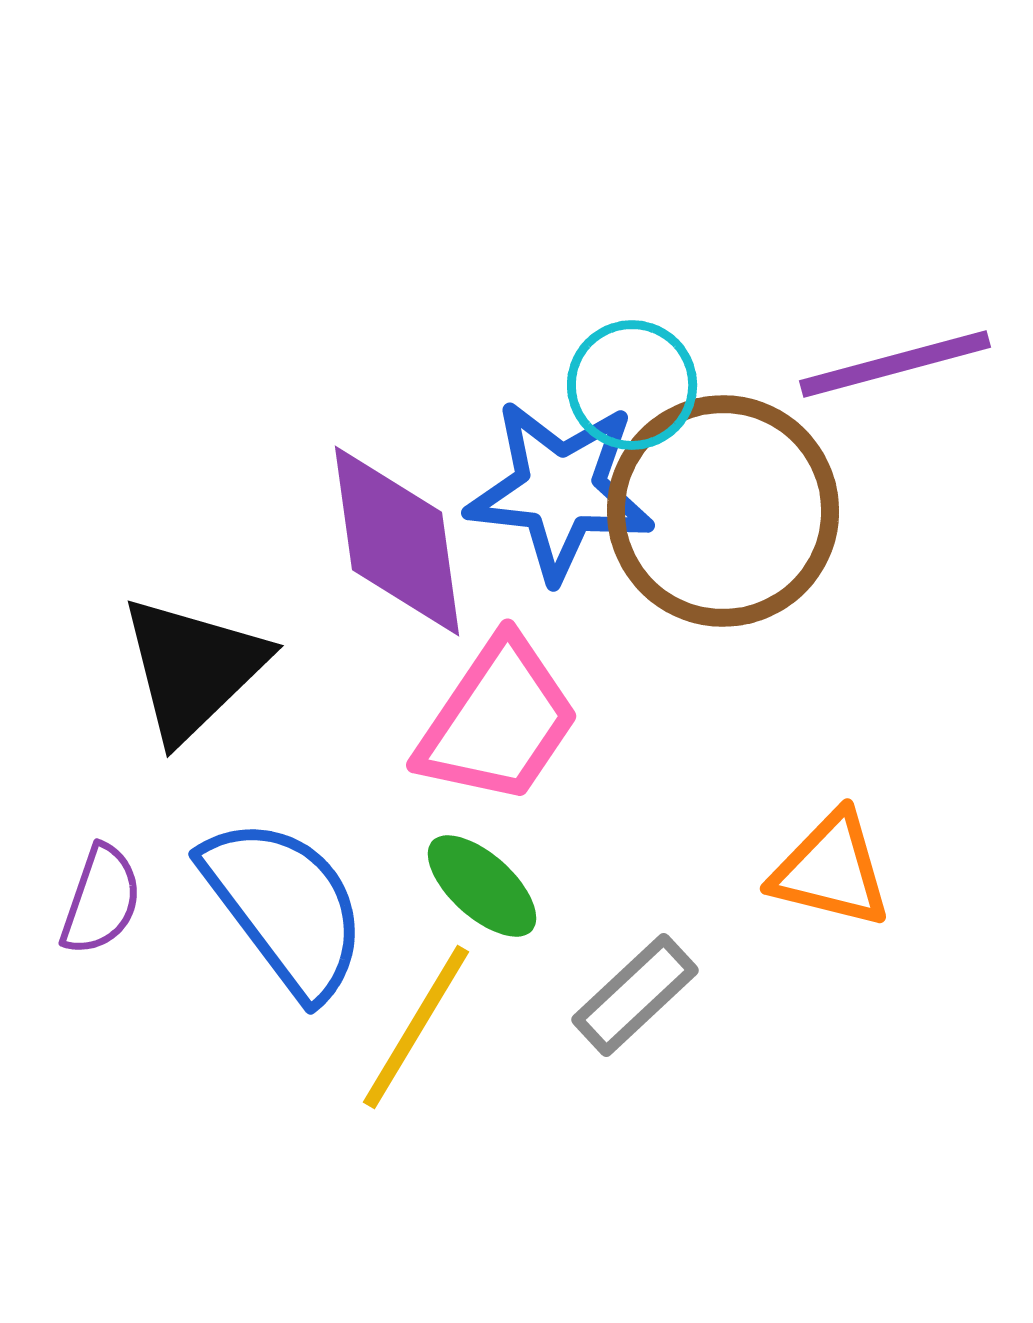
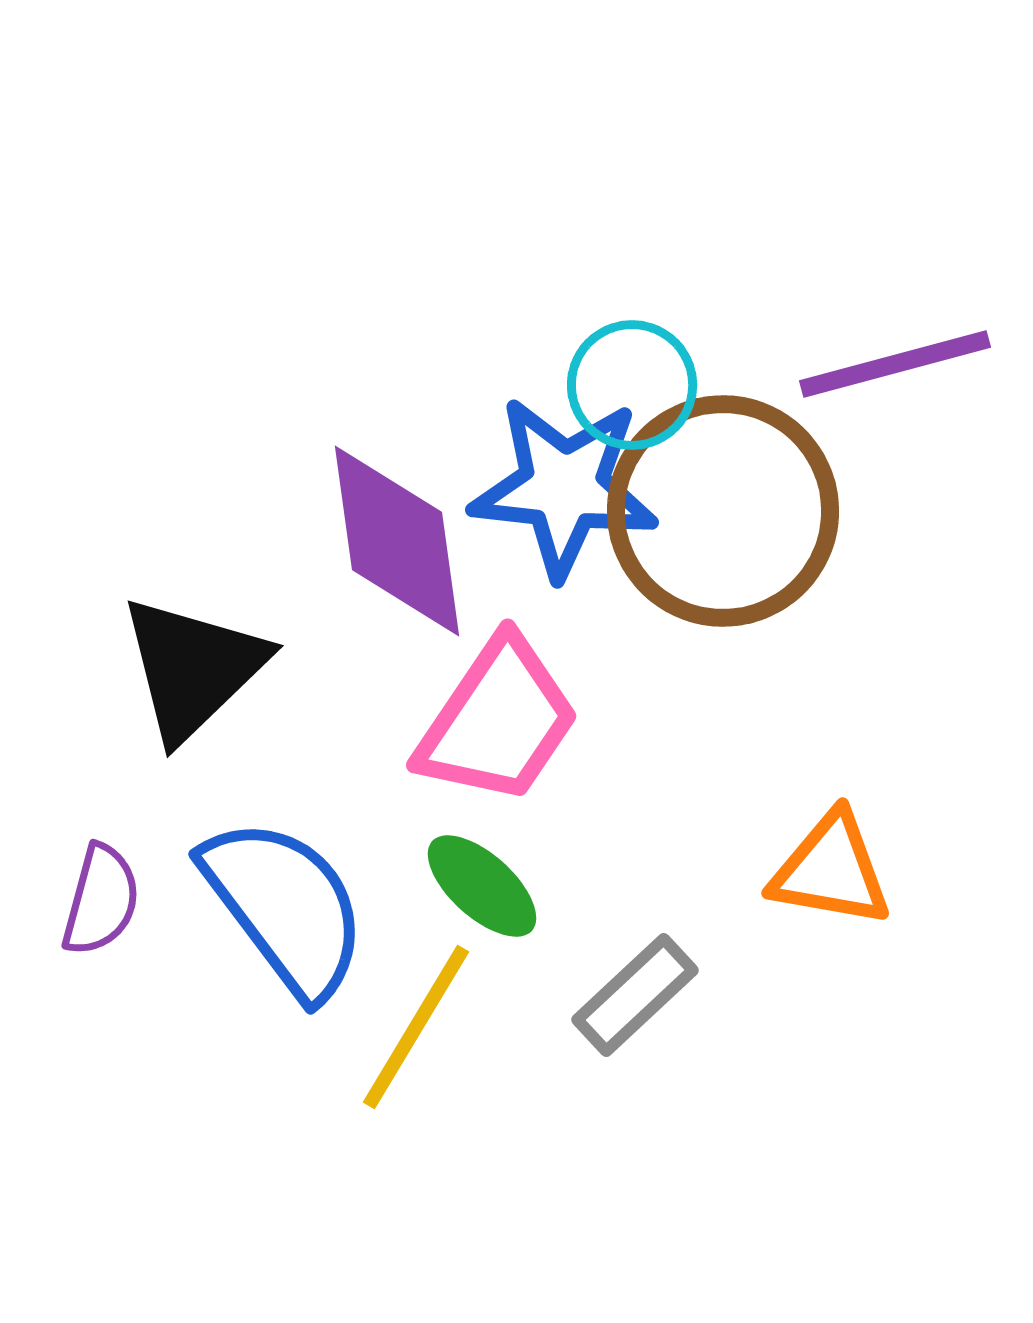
blue star: moved 4 px right, 3 px up
orange triangle: rotated 4 degrees counterclockwise
purple semicircle: rotated 4 degrees counterclockwise
